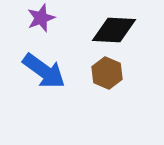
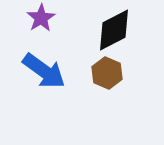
purple star: rotated 12 degrees counterclockwise
black diamond: rotated 30 degrees counterclockwise
